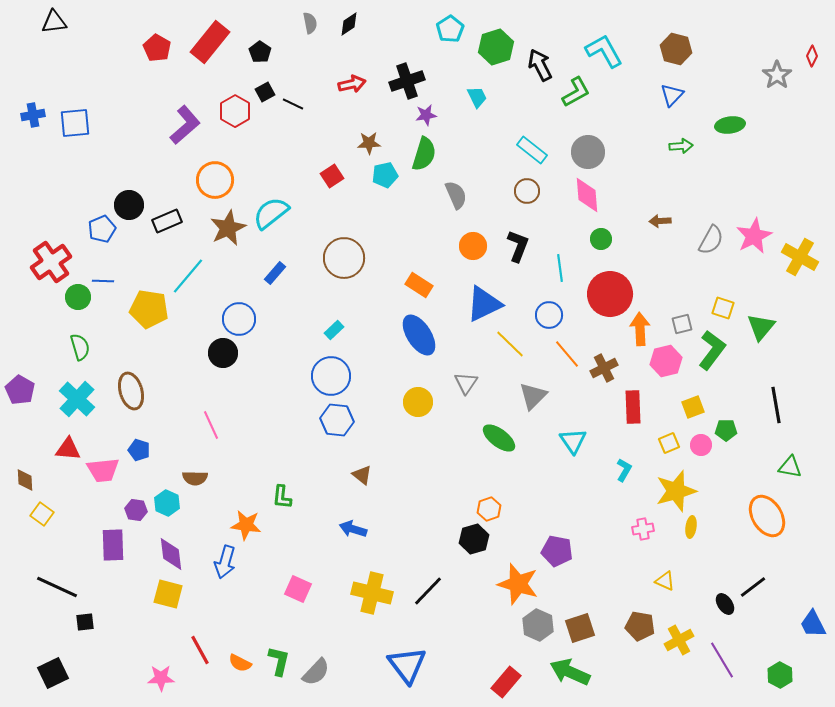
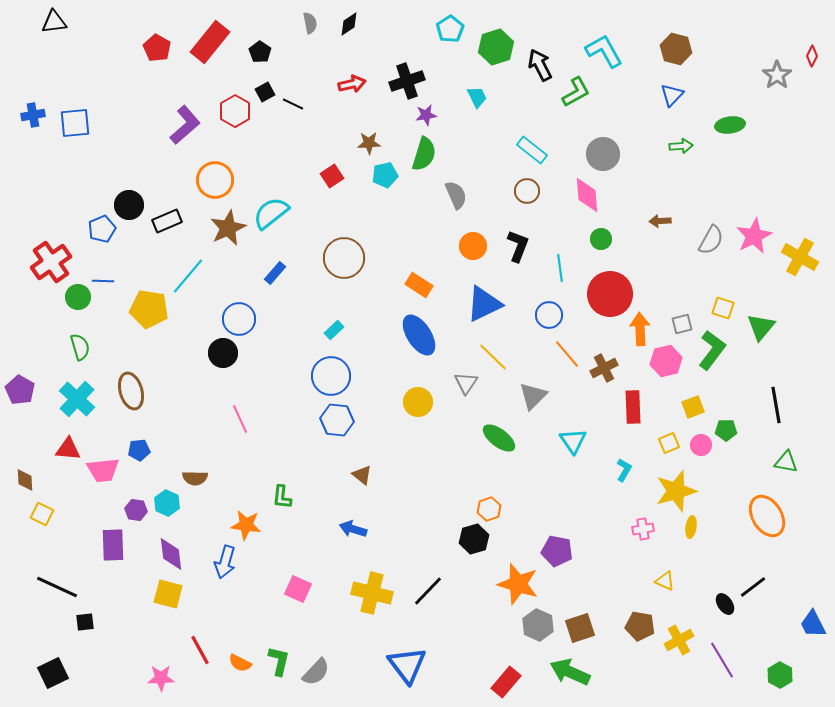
gray circle at (588, 152): moved 15 px right, 2 px down
yellow line at (510, 344): moved 17 px left, 13 px down
pink line at (211, 425): moved 29 px right, 6 px up
blue pentagon at (139, 450): rotated 25 degrees counterclockwise
green triangle at (790, 467): moved 4 px left, 5 px up
yellow square at (42, 514): rotated 10 degrees counterclockwise
